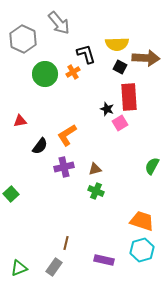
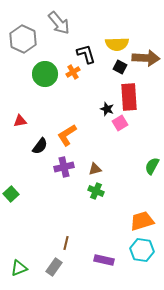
orange trapezoid: rotated 35 degrees counterclockwise
cyan hexagon: rotated 25 degrees clockwise
